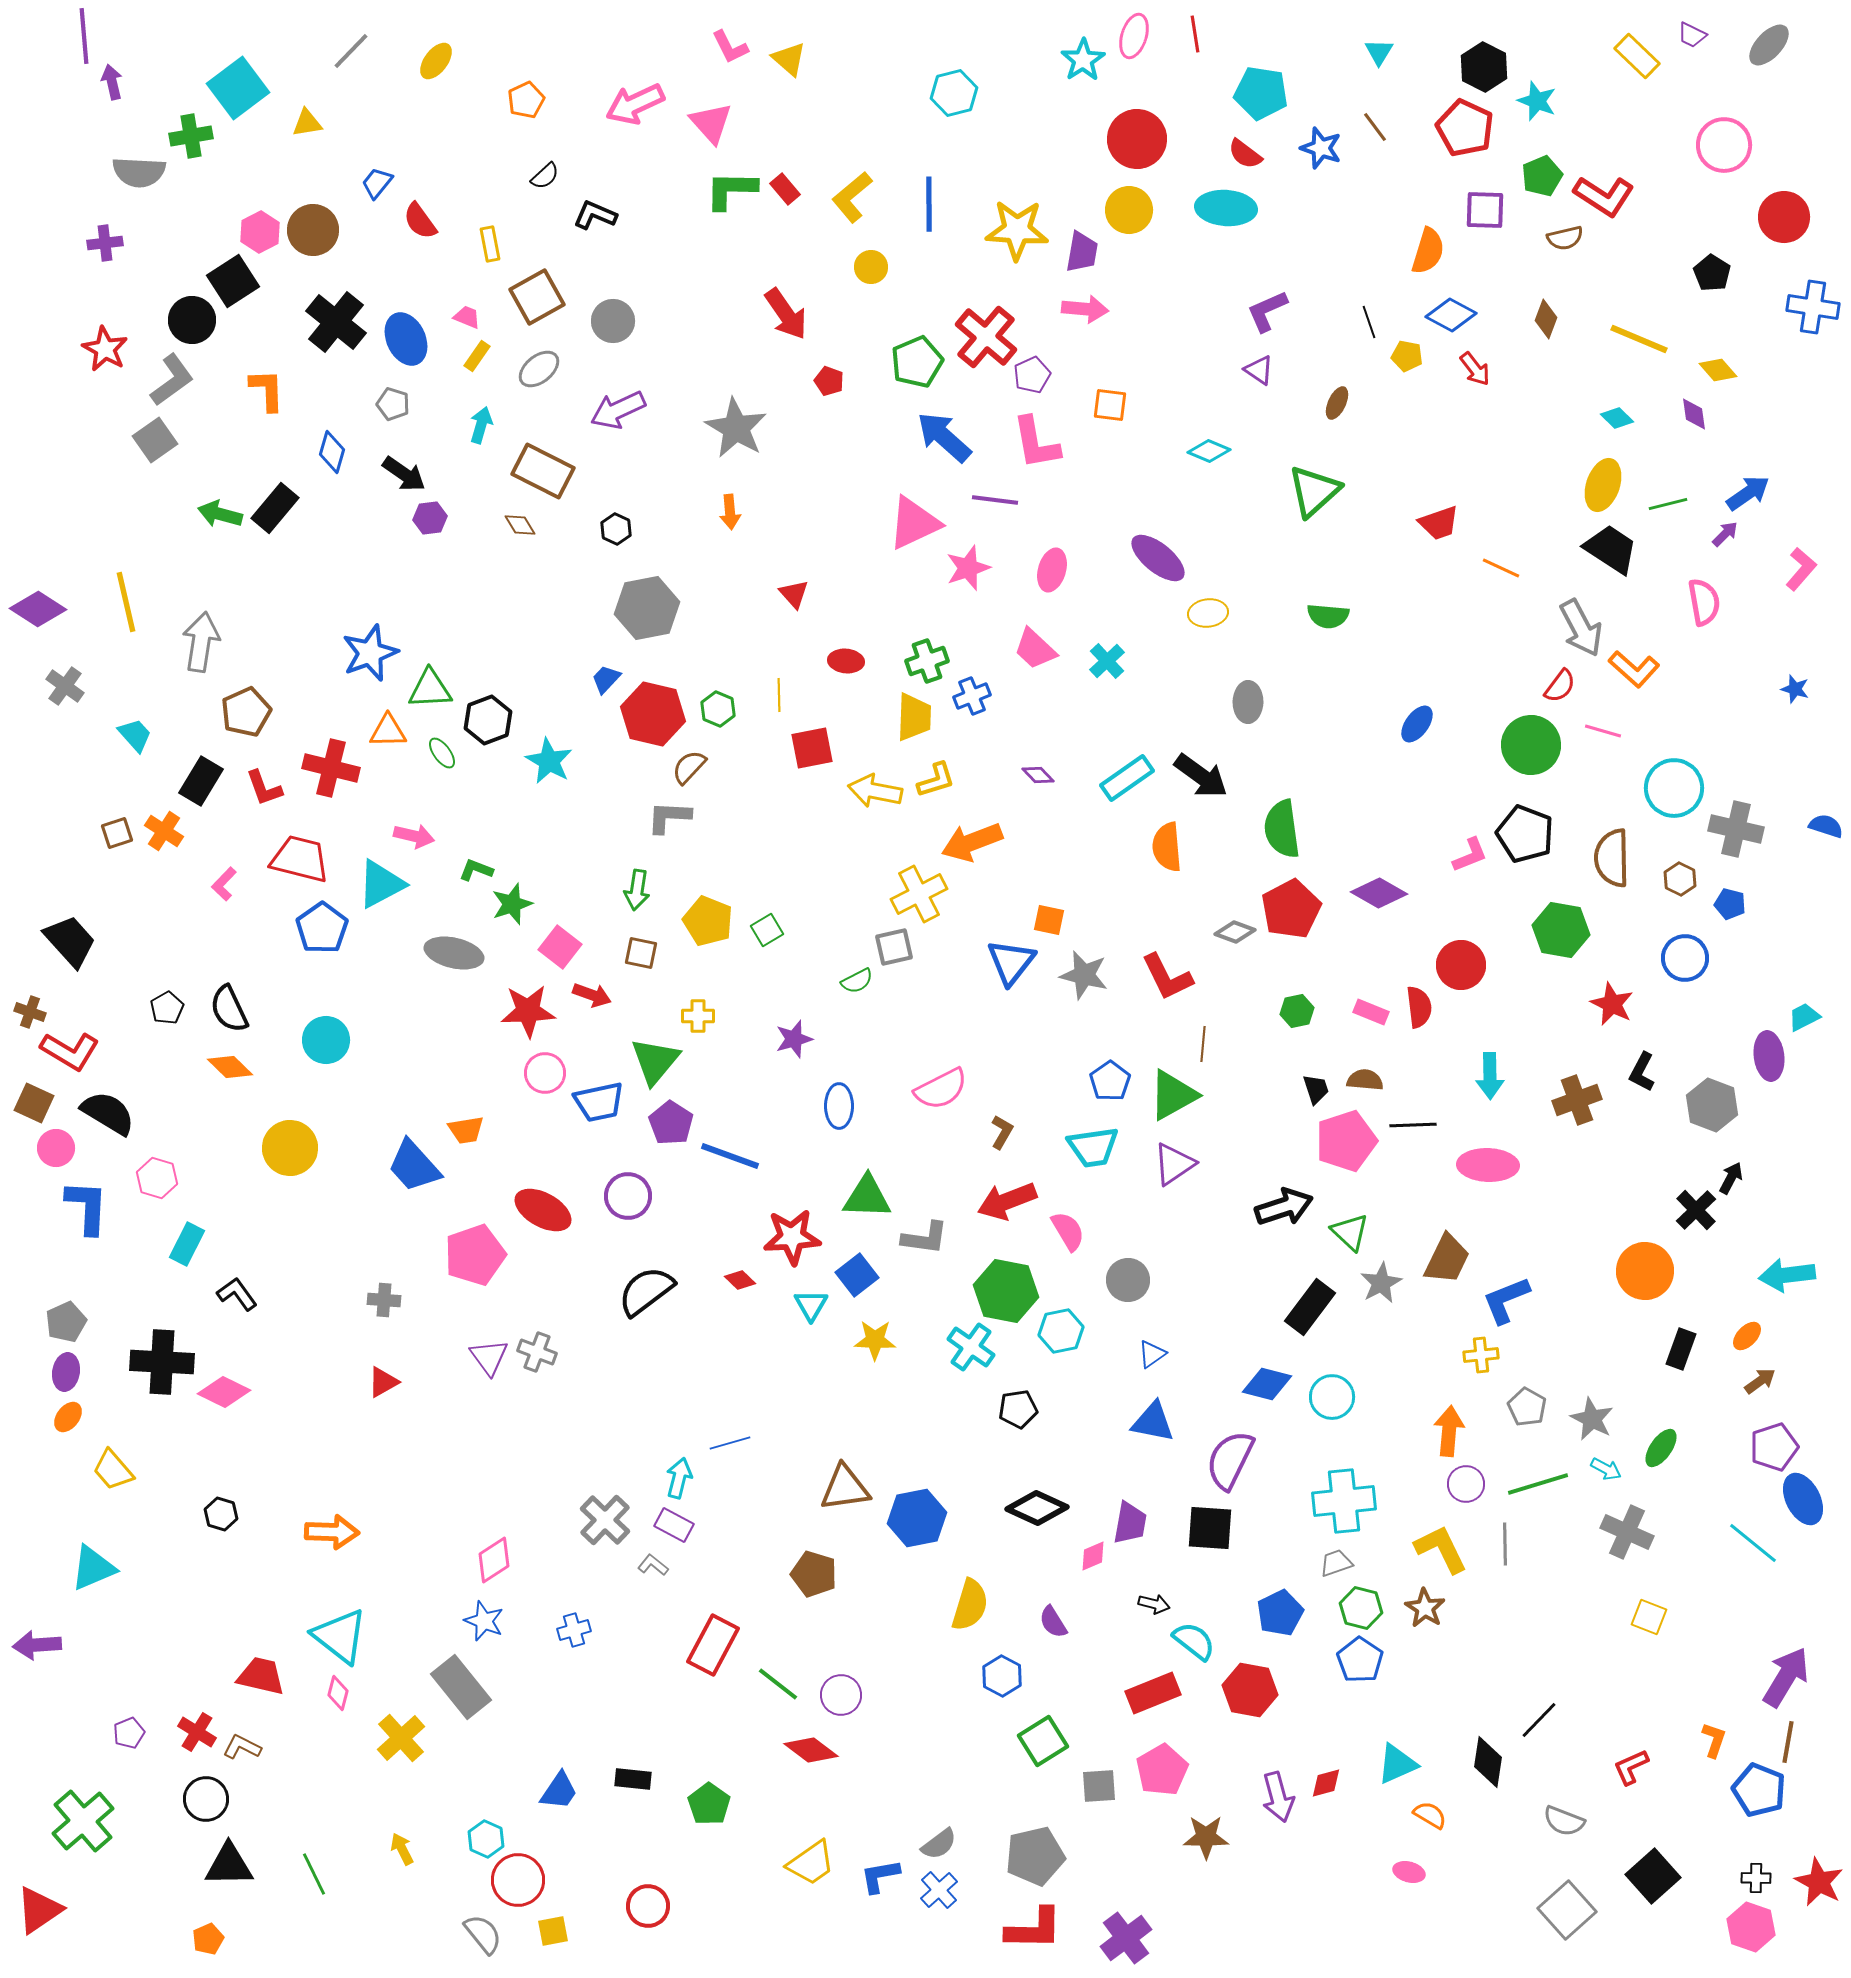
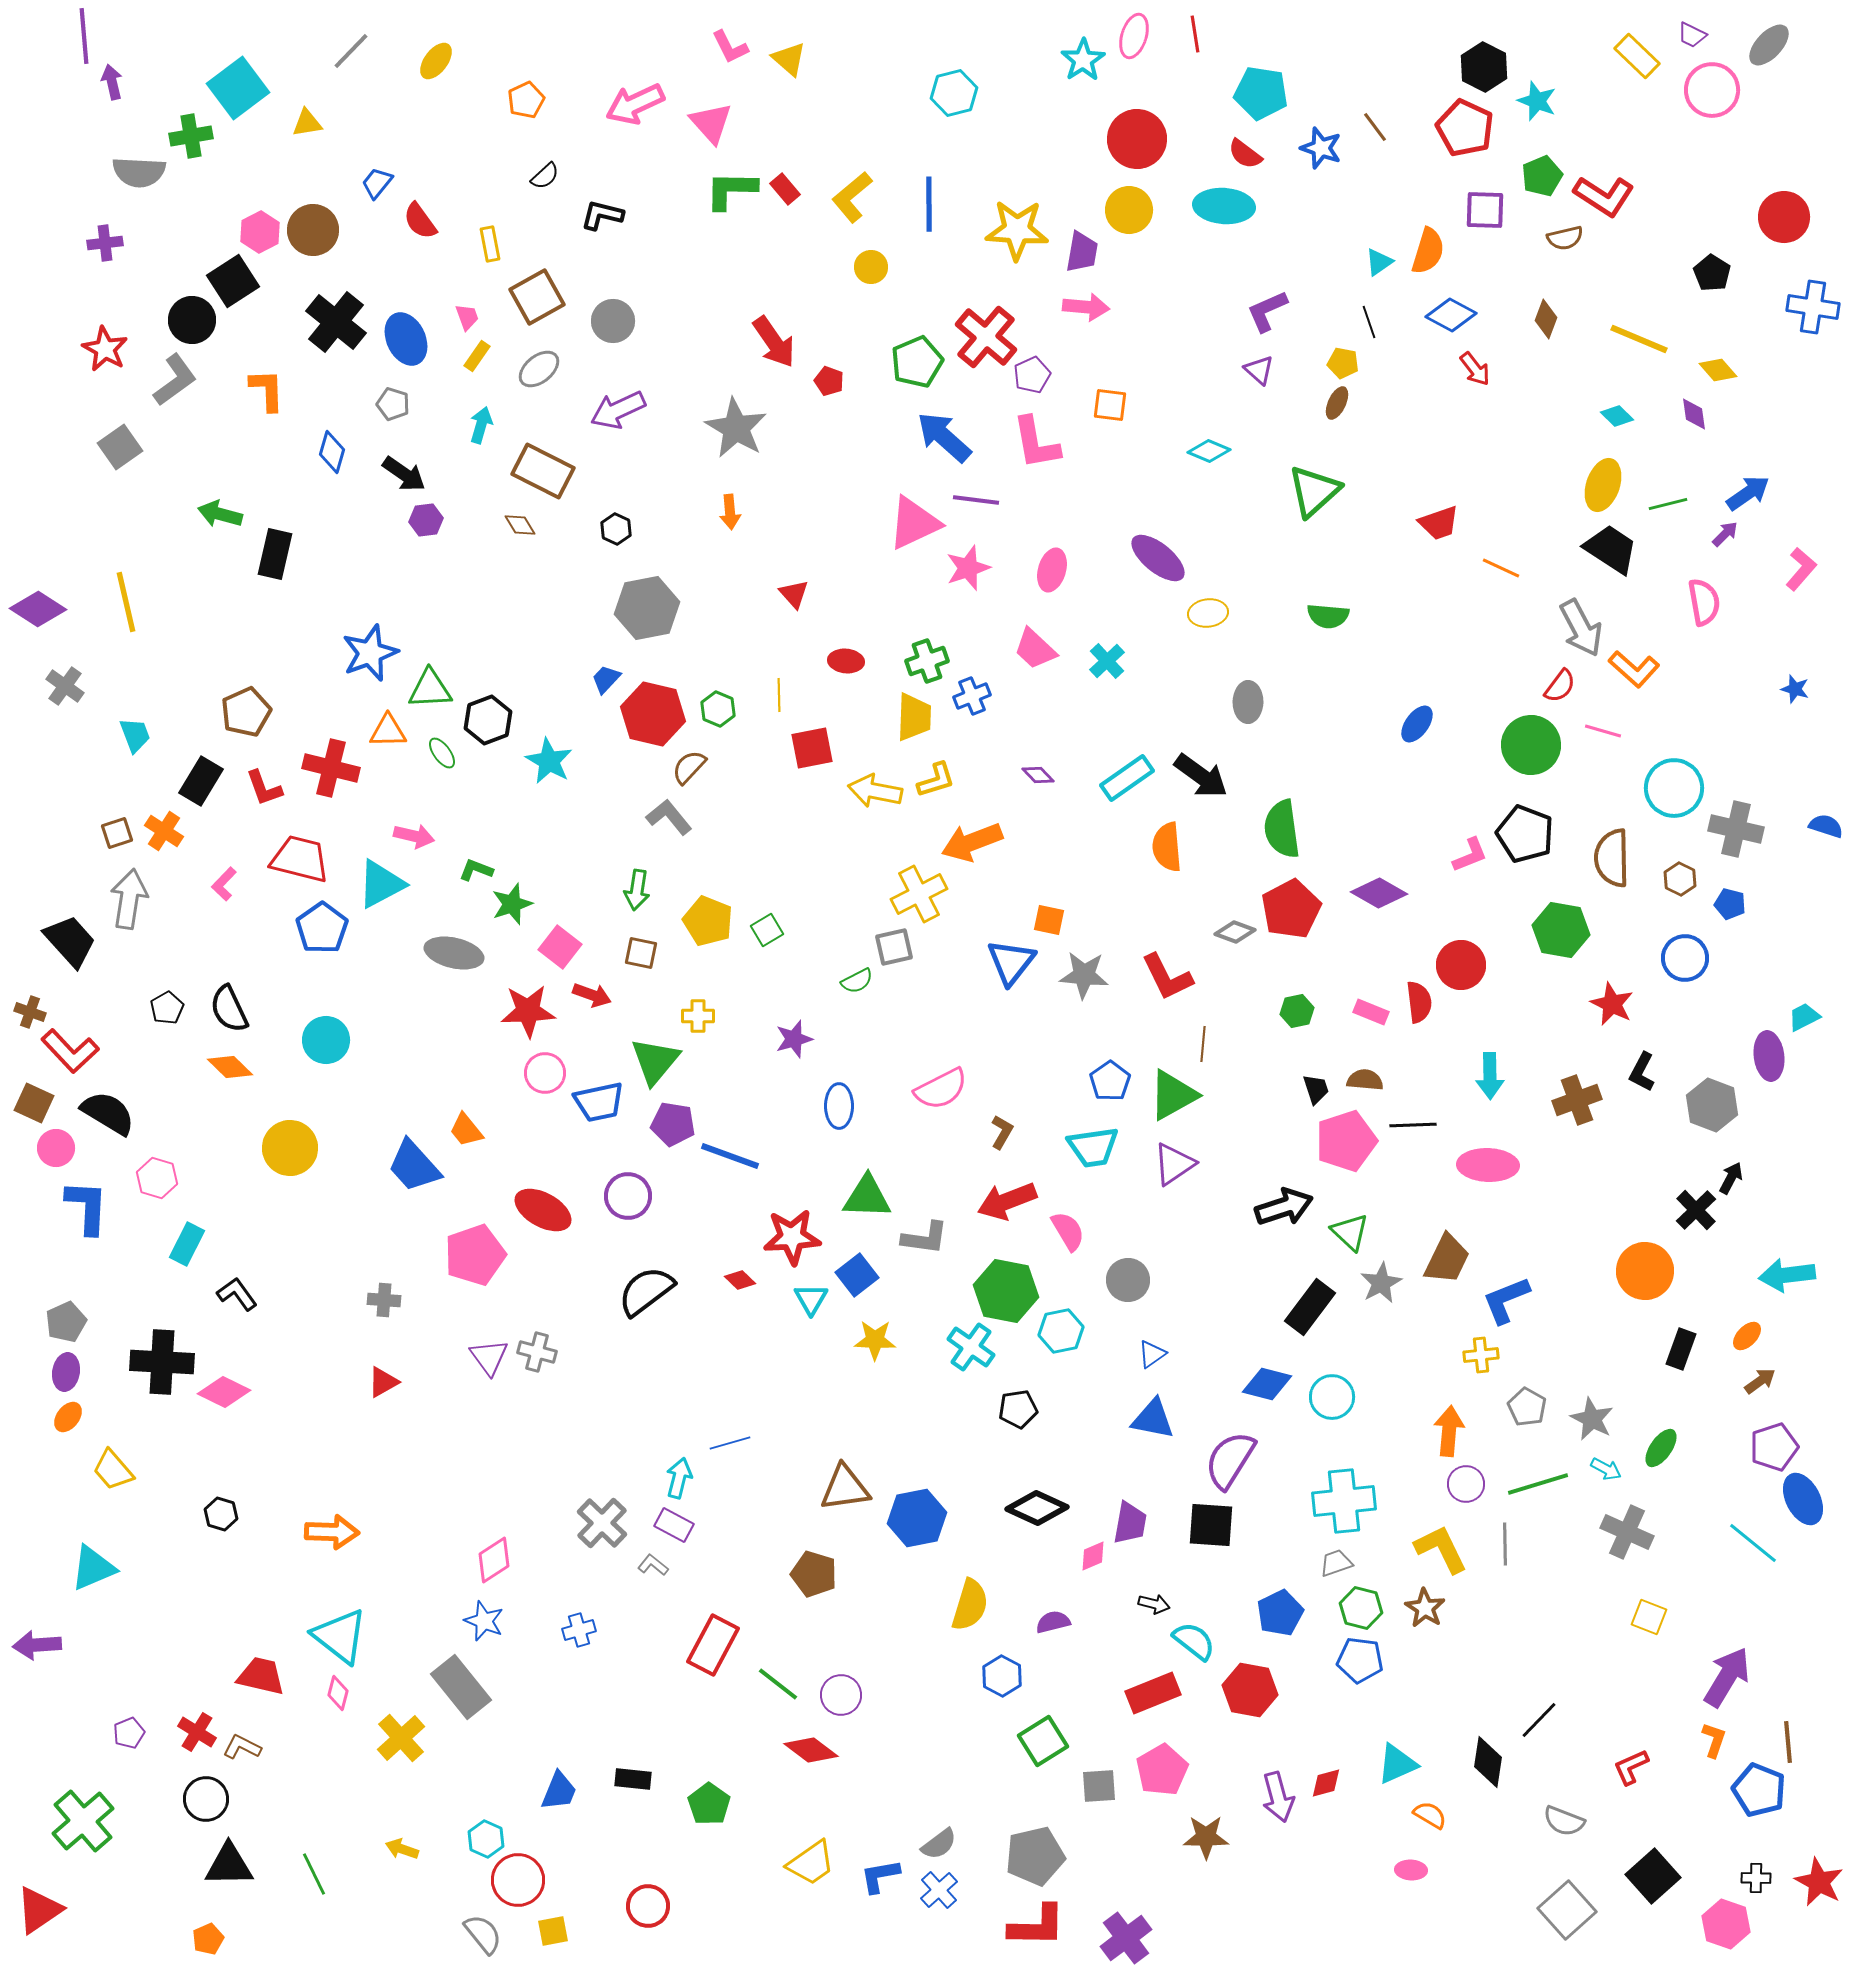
cyan triangle at (1379, 52): moved 210 px down; rotated 24 degrees clockwise
pink circle at (1724, 145): moved 12 px left, 55 px up
cyan ellipse at (1226, 208): moved 2 px left, 2 px up
black L-shape at (595, 215): moved 7 px right; rotated 9 degrees counterclockwise
pink arrow at (1085, 309): moved 1 px right, 2 px up
red arrow at (786, 314): moved 12 px left, 28 px down
pink trapezoid at (467, 317): rotated 48 degrees clockwise
yellow pentagon at (1407, 356): moved 64 px left, 7 px down
purple triangle at (1259, 370): rotated 8 degrees clockwise
gray L-shape at (172, 380): moved 3 px right
cyan diamond at (1617, 418): moved 2 px up
gray square at (155, 440): moved 35 px left, 7 px down
purple line at (995, 500): moved 19 px left
black rectangle at (275, 508): moved 46 px down; rotated 27 degrees counterclockwise
purple hexagon at (430, 518): moved 4 px left, 2 px down
gray arrow at (201, 642): moved 72 px left, 257 px down
cyan trapezoid at (135, 735): rotated 21 degrees clockwise
gray L-shape at (669, 817): rotated 48 degrees clockwise
gray star at (1084, 975): rotated 9 degrees counterclockwise
red semicircle at (1419, 1007): moved 5 px up
red L-shape at (70, 1051): rotated 16 degrees clockwise
purple pentagon at (671, 1123): moved 2 px right, 1 px down; rotated 24 degrees counterclockwise
orange trapezoid at (466, 1130): rotated 60 degrees clockwise
cyan triangle at (811, 1305): moved 6 px up
gray cross at (537, 1352): rotated 6 degrees counterclockwise
blue triangle at (1153, 1422): moved 3 px up
purple semicircle at (1230, 1460): rotated 6 degrees clockwise
gray cross at (605, 1520): moved 3 px left, 3 px down
black square at (1210, 1528): moved 1 px right, 3 px up
purple semicircle at (1053, 1622): rotated 108 degrees clockwise
blue cross at (574, 1630): moved 5 px right
blue pentagon at (1360, 1660): rotated 27 degrees counterclockwise
purple arrow at (1786, 1677): moved 59 px left
brown line at (1788, 1742): rotated 15 degrees counterclockwise
blue trapezoid at (559, 1791): rotated 12 degrees counterclockwise
yellow arrow at (402, 1849): rotated 44 degrees counterclockwise
pink ellipse at (1409, 1872): moved 2 px right, 2 px up; rotated 12 degrees counterclockwise
pink hexagon at (1751, 1927): moved 25 px left, 3 px up
red L-shape at (1034, 1929): moved 3 px right, 3 px up
